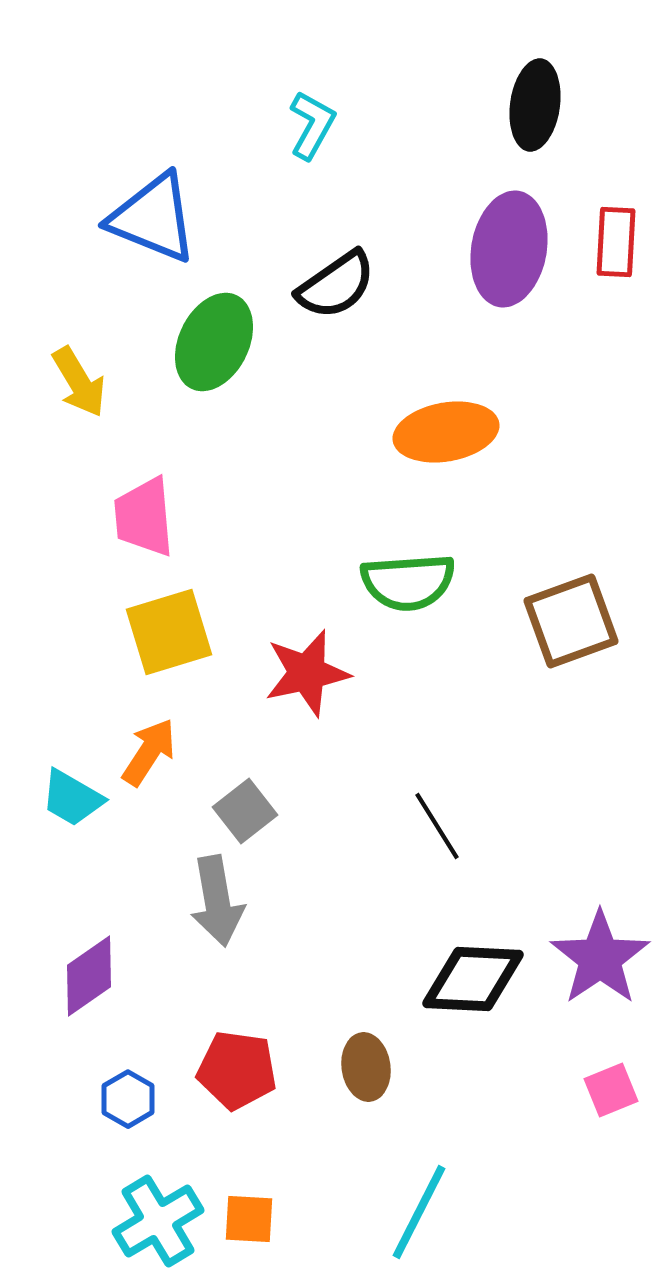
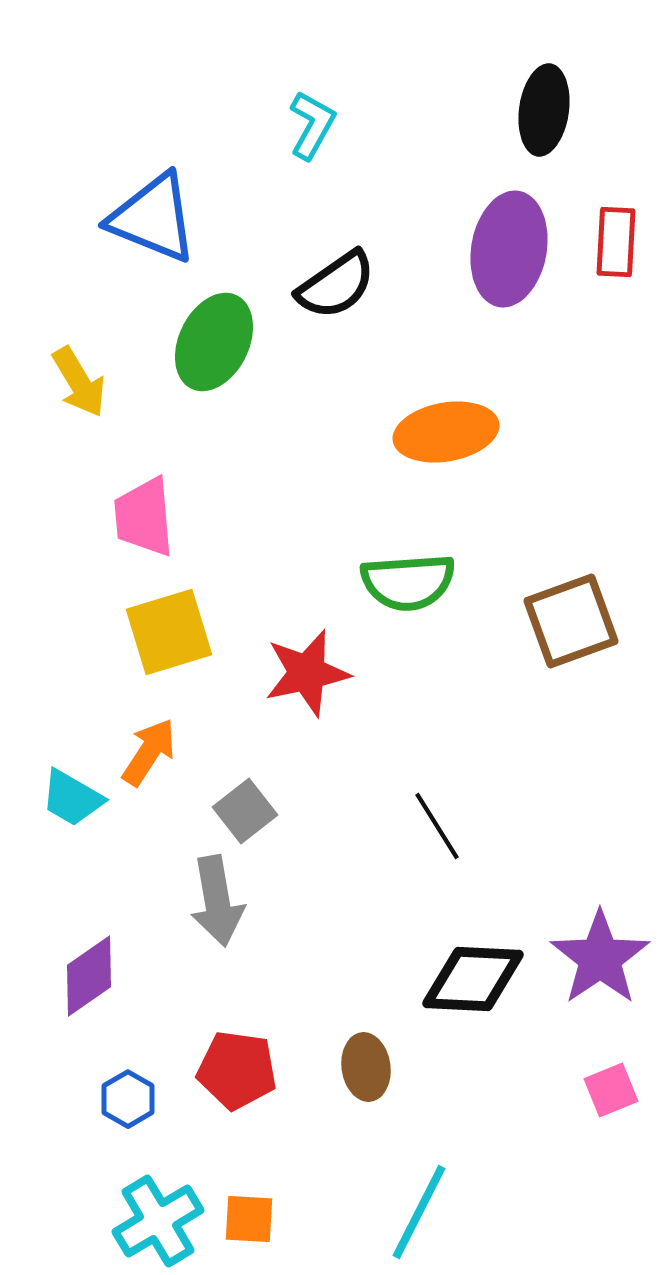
black ellipse: moved 9 px right, 5 px down
